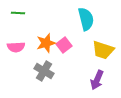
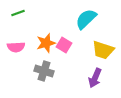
green line: rotated 24 degrees counterclockwise
cyan semicircle: rotated 120 degrees counterclockwise
pink square: rotated 21 degrees counterclockwise
gray cross: rotated 12 degrees counterclockwise
purple arrow: moved 2 px left, 2 px up
